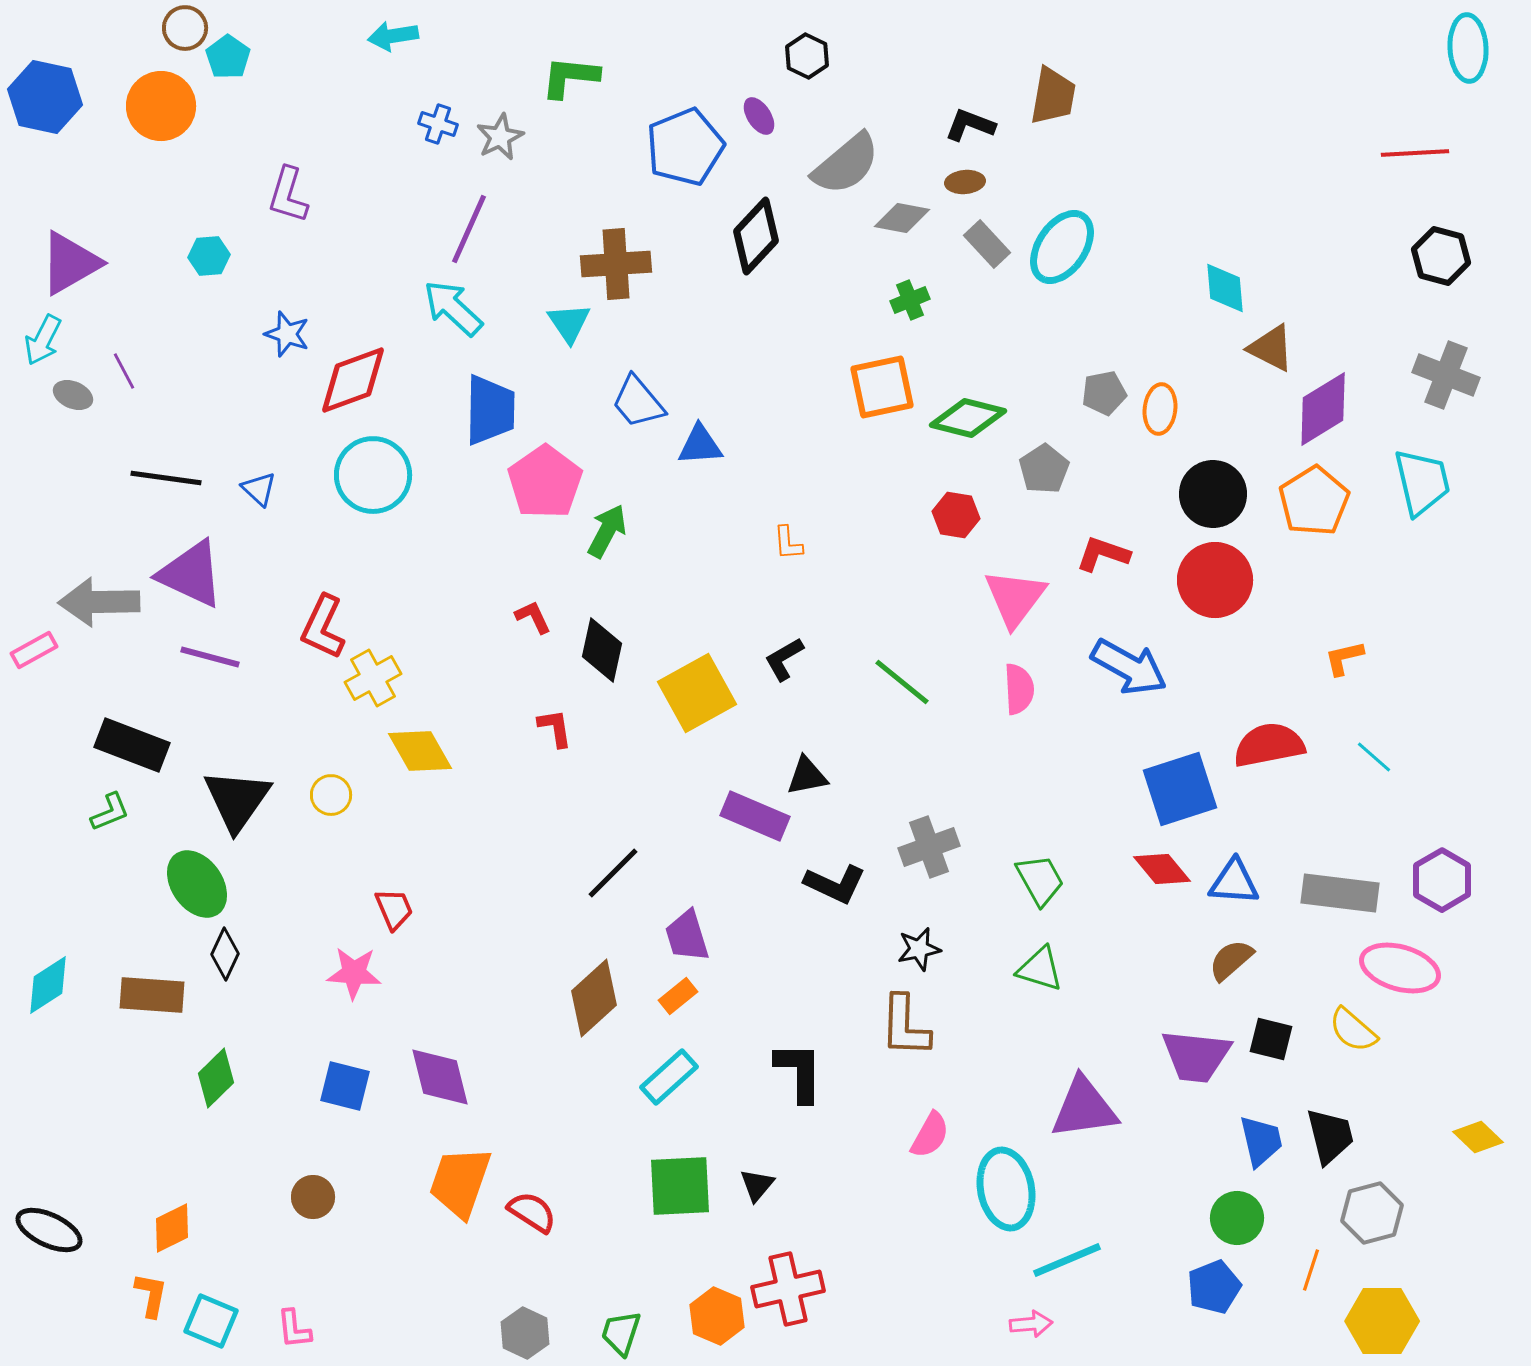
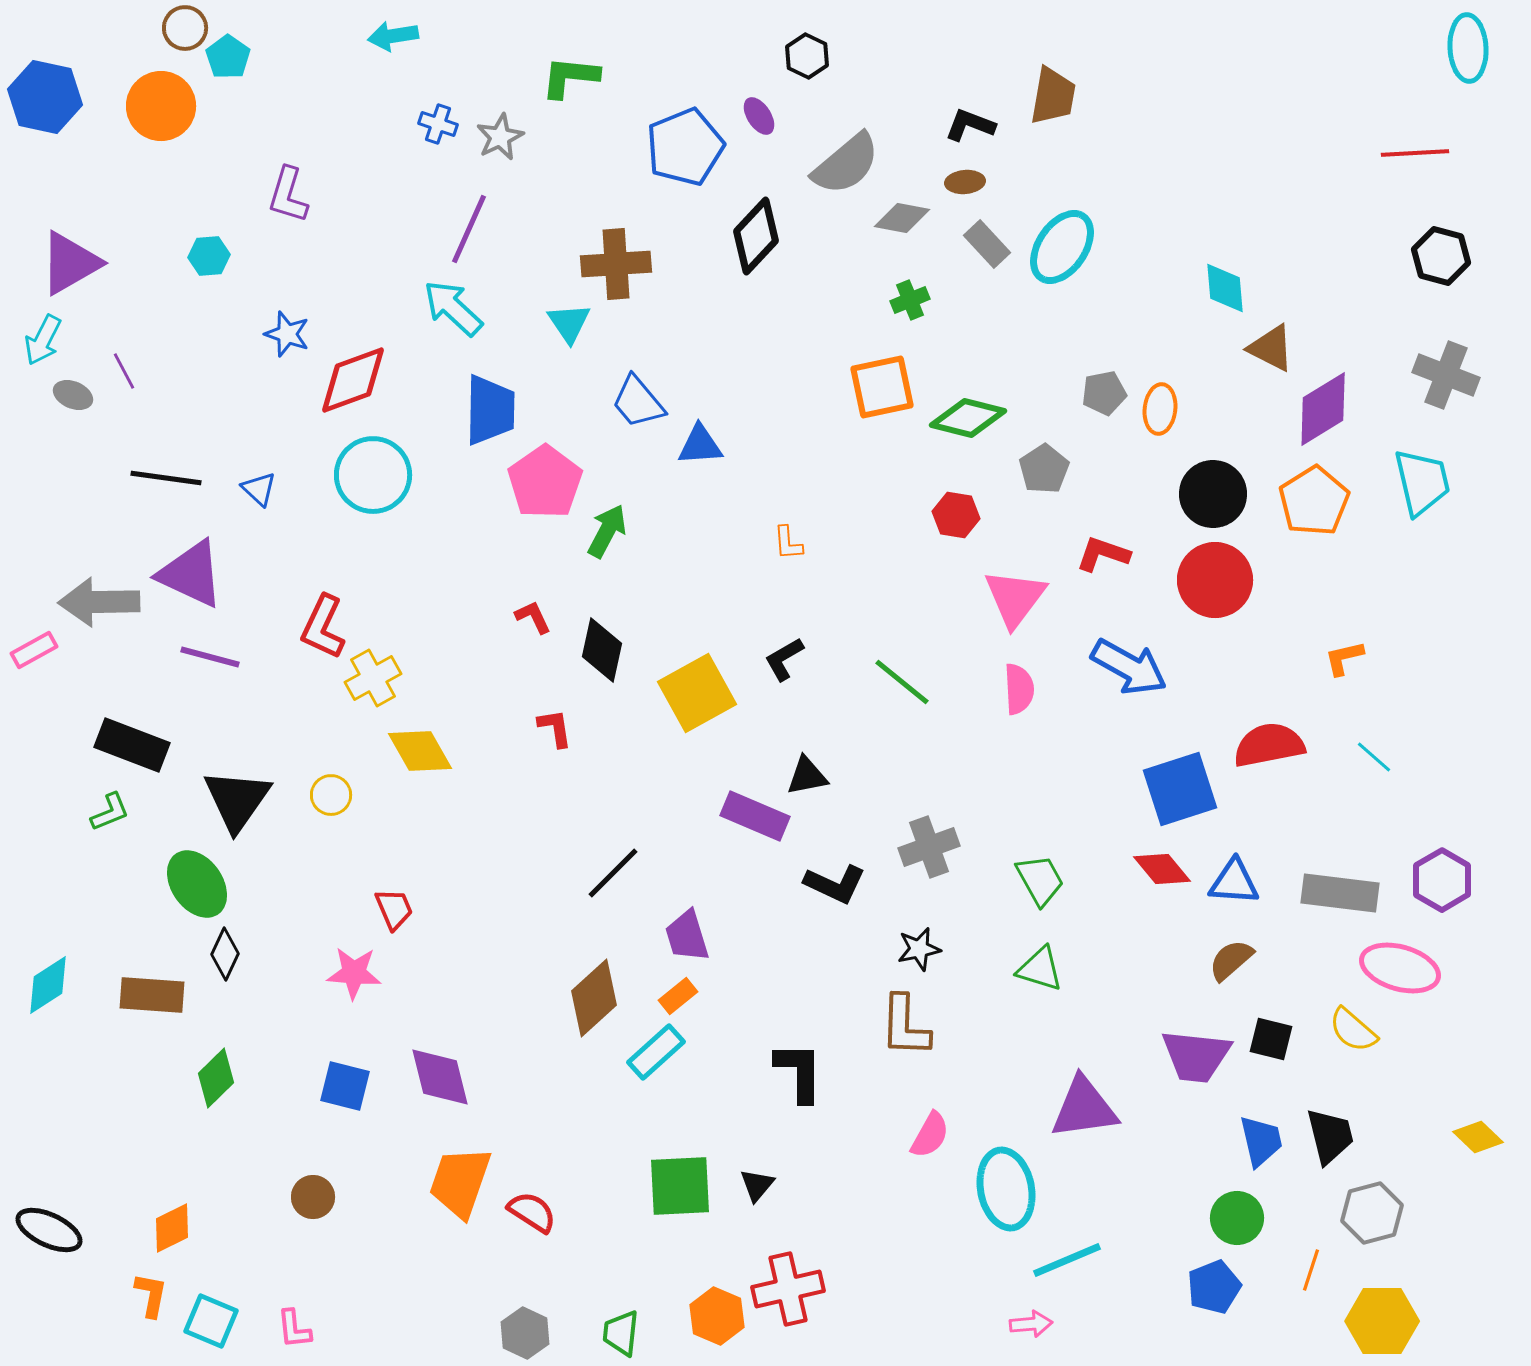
cyan rectangle at (669, 1077): moved 13 px left, 25 px up
green trapezoid at (621, 1333): rotated 12 degrees counterclockwise
